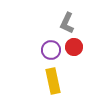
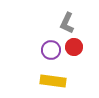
yellow rectangle: rotated 70 degrees counterclockwise
